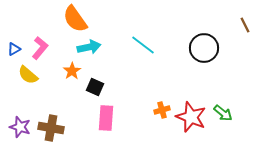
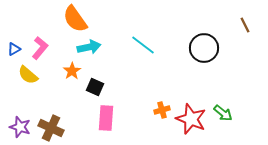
red star: moved 2 px down
brown cross: rotated 15 degrees clockwise
